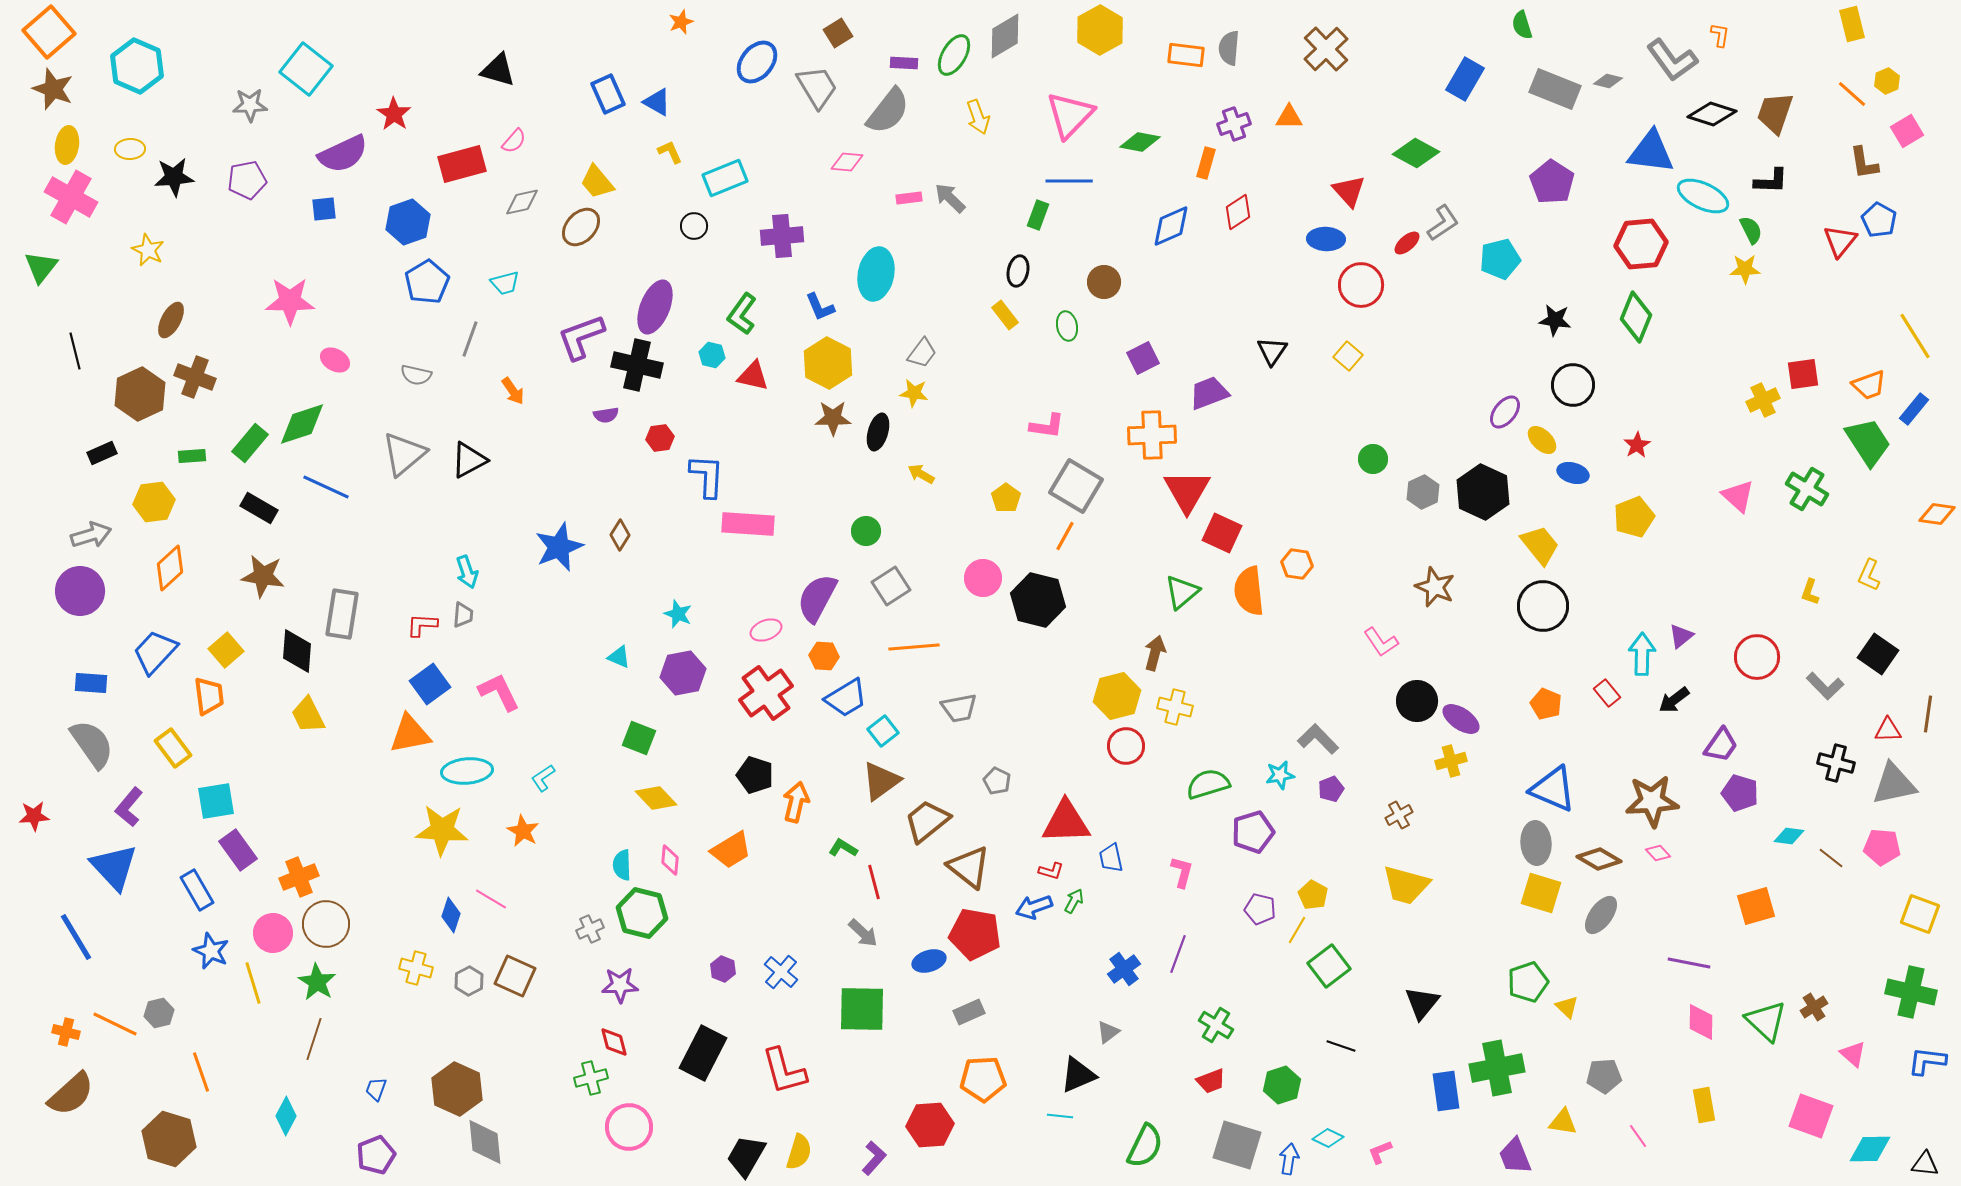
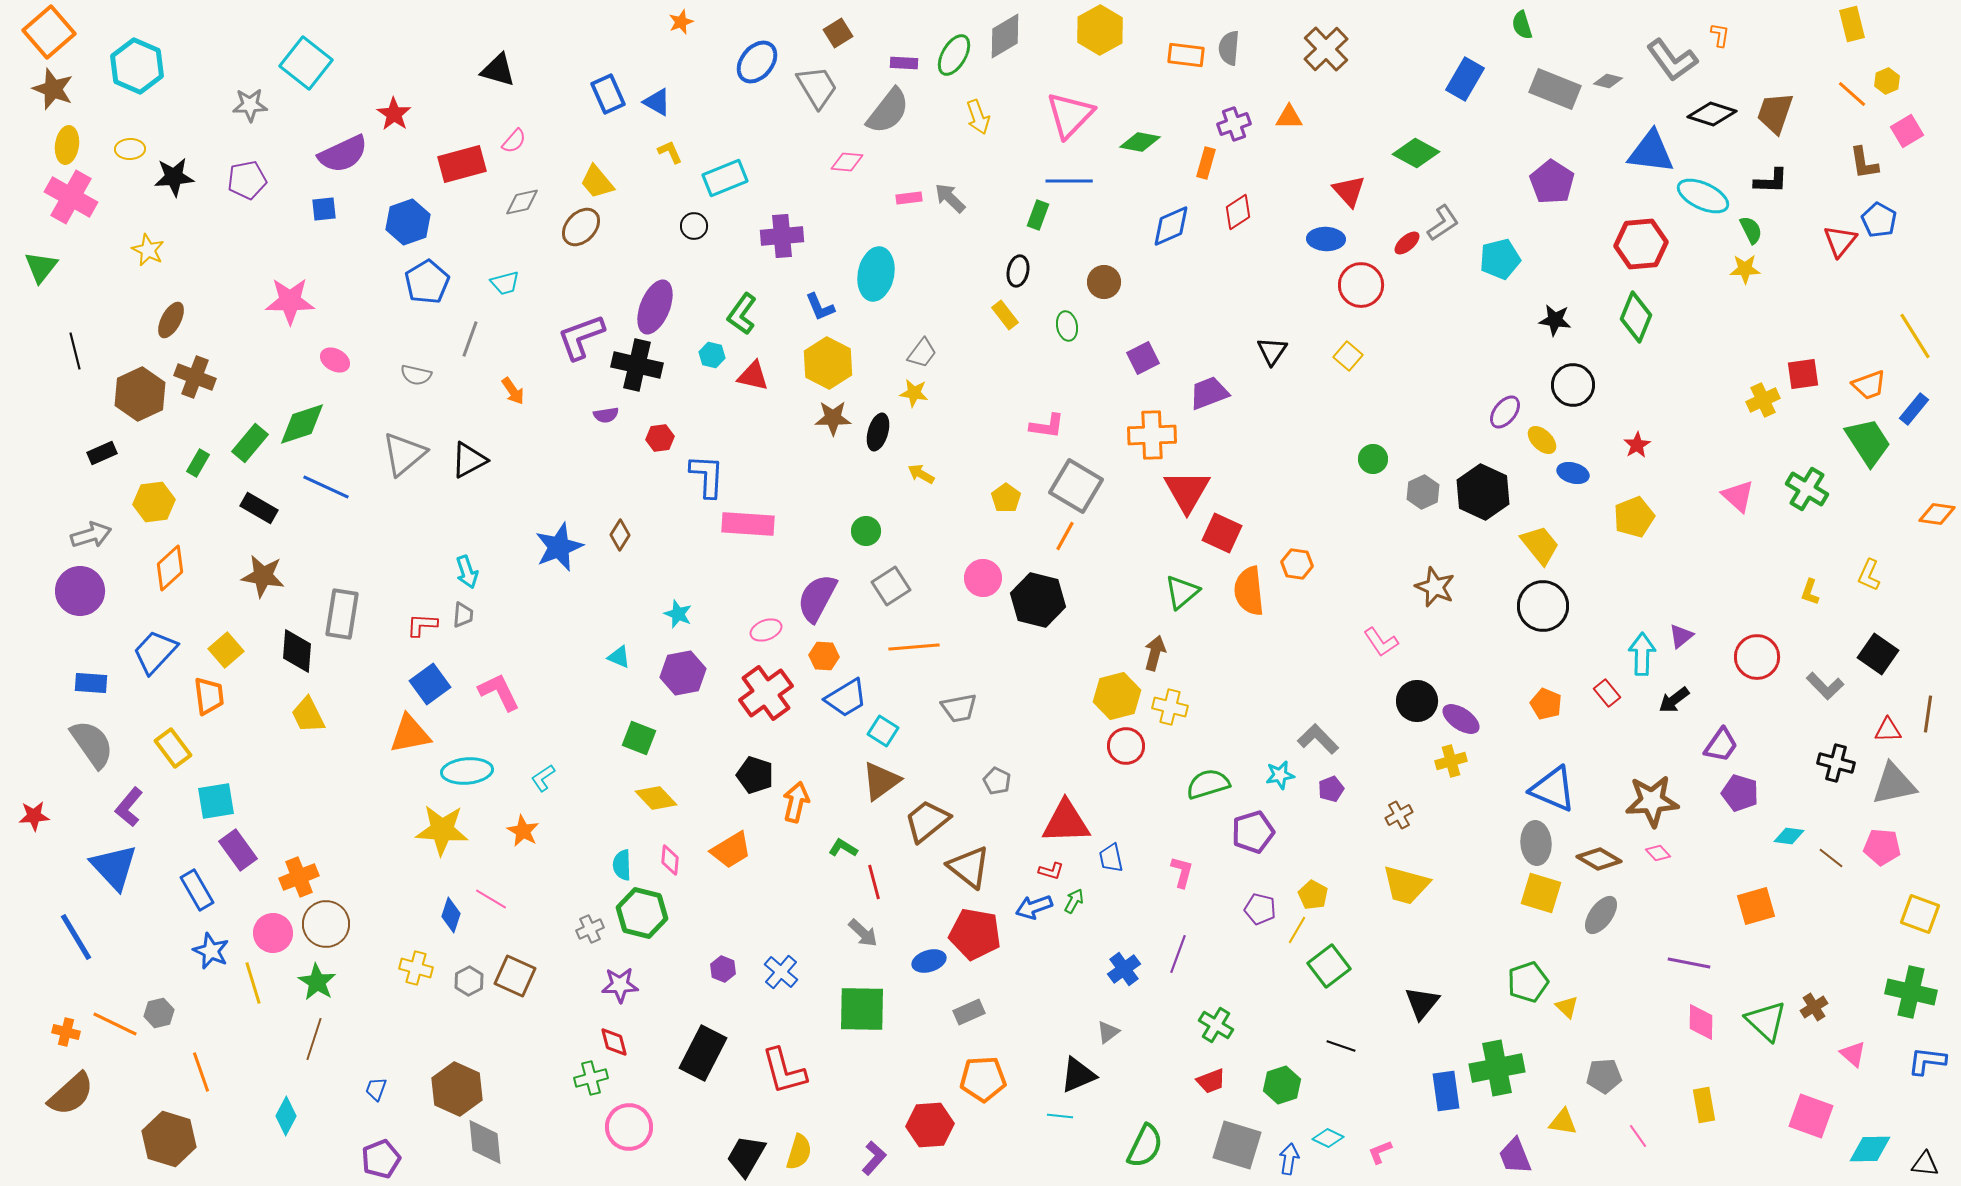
cyan square at (306, 69): moved 6 px up
green rectangle at (192, 456): moved 6 px right, 7 px down; rotated 56 degrees counterclockwise
yellow cross at (1175, 707): moved 5 px left
cyan square at (883, 731): rotated 20 degrees counterclockwise
purple pentagon at (376, 1155): moved 5 px right, 4 px down
